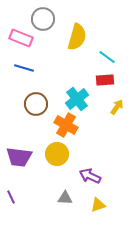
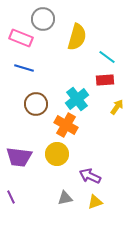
gray triangle: rotated 14 degrees counterclockwise
yellow triangle: moved 3 px left, 3 px up
